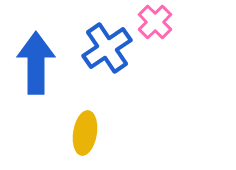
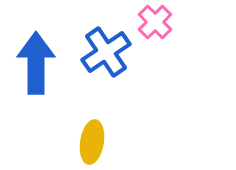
blue cross: moved 1 px left, 4 px down
yellow ellipse: moved 7 px right, 9 px down
